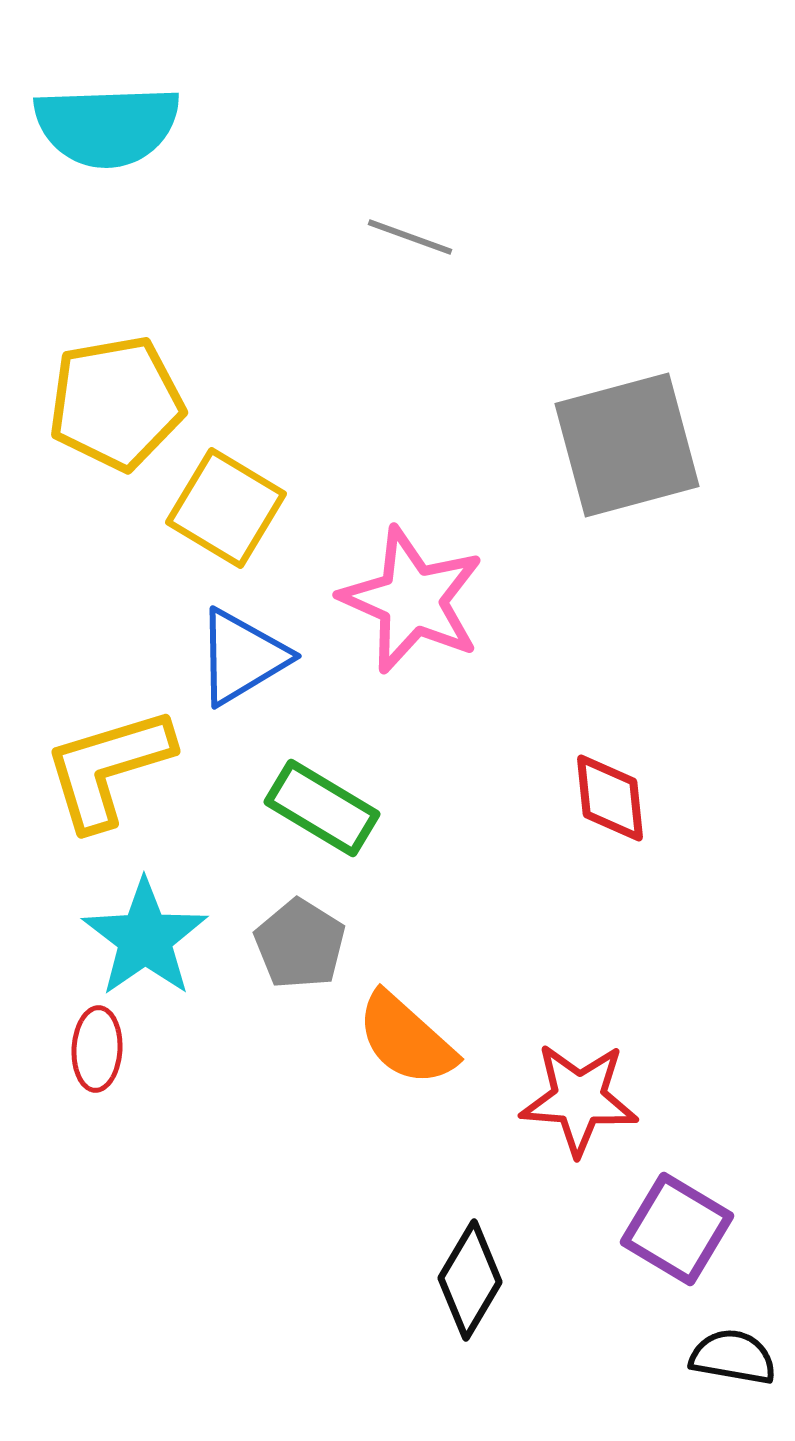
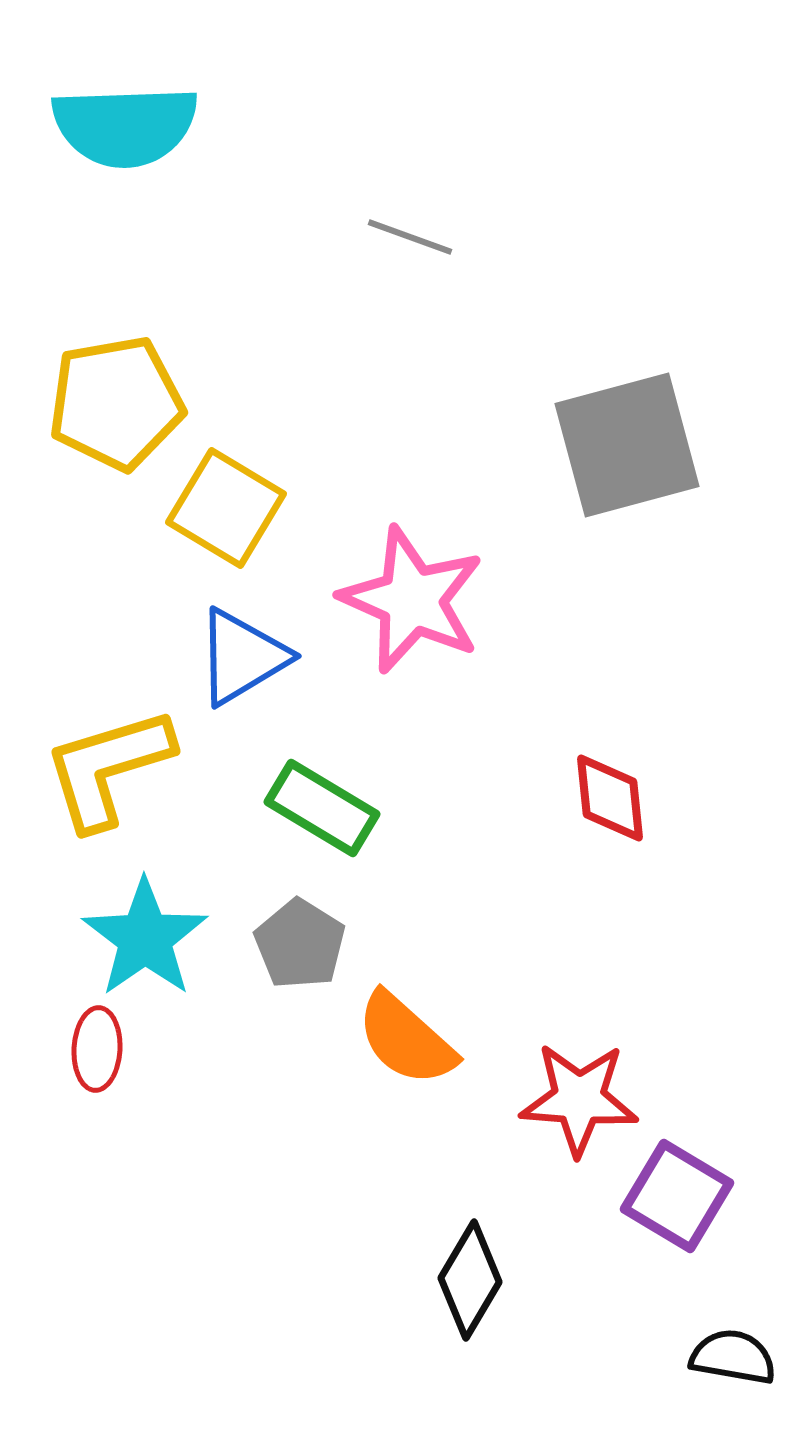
cyan semicircle: moved 18 px right
purple square: moved 33 px up
